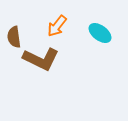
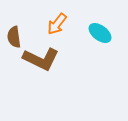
orange arrow: moved 2 px up
